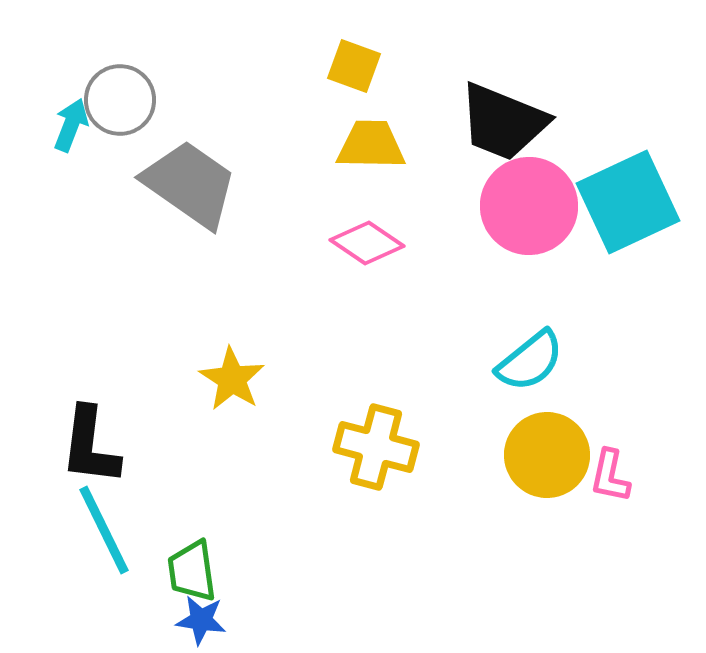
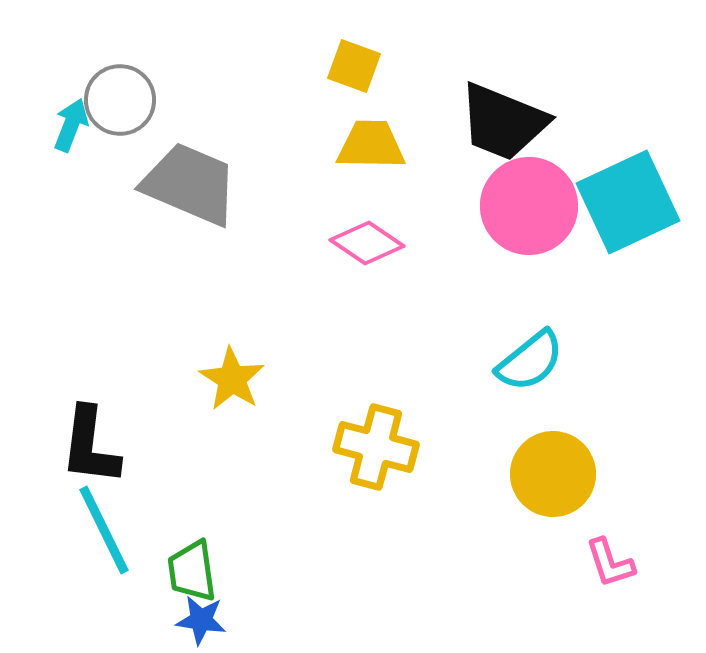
gray trapezoid: rotated 12 degrees counterclockwise
yellow circle: moved 6 px right, 19 px down
pink L-shape: moved 87 px down; rotated 30 degrees counterclockwise
